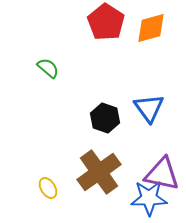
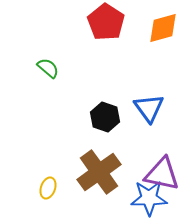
orange diamond: moved 12 px right
black hexagon: moved 1 px up
yellow ellipse: rotated 50 degrees clockwise
